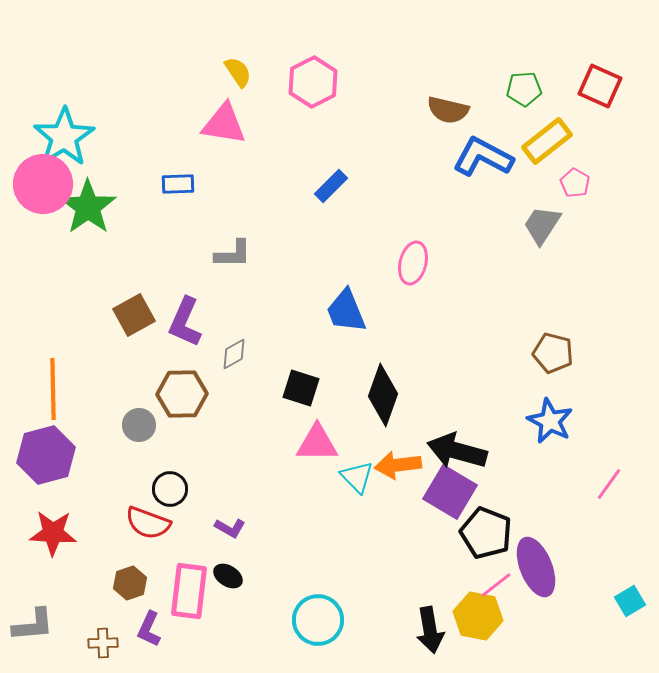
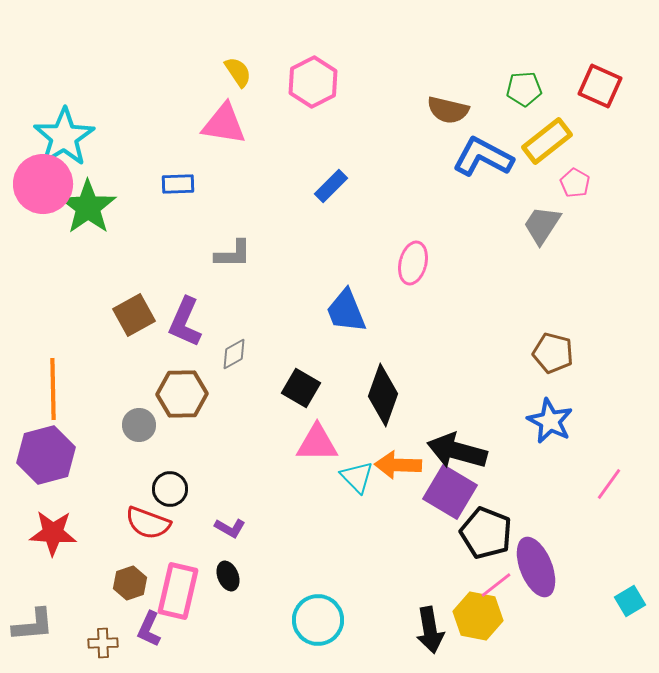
black square at (301, 388): rotated 12 degrees clockwise
orange arrow at (398, 465): rotated 9 degrees clockwise
black ellipse at (228, 576): rotated 36 degrees clockwise
pink rectangle at (189, 591): moved 11 px left; rotated 6 degrees clockwise
